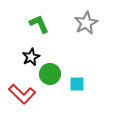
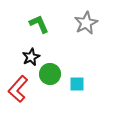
red L-shape: moved 4 px left, 5 px up; rotated 88 degrees clockwise
